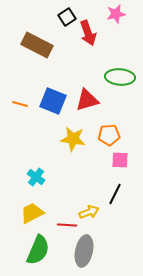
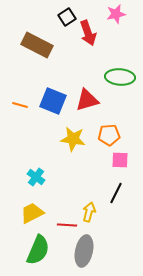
orange line: moved 1 px down
black line: moved 1 px right, 1 px up
yellow arrow: rotated 54 degrees counterclockwise
